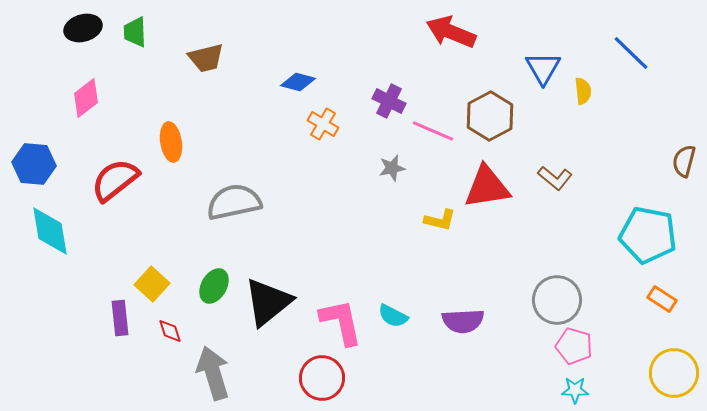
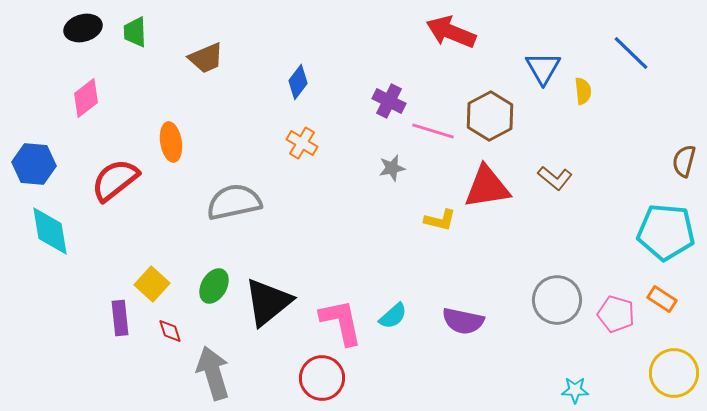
brown trapezoid: rotated 9 degrees counterclockwise
blue diamond: rotated 68 degrees counterclockwise
orange cross: moved 21 px left, 19 px down
pink line: rotated 6 degrees counterclockwise
cyan pentagon: moved 18 px right, 3 px up; rotated 6 degrees counterclockwise
cyan semicircle: rotated 68 degrees counterclockwise
purple semicircle: rotated 15 degrees clockwise
pink pentagon: moved 42 px right, 32 px up
